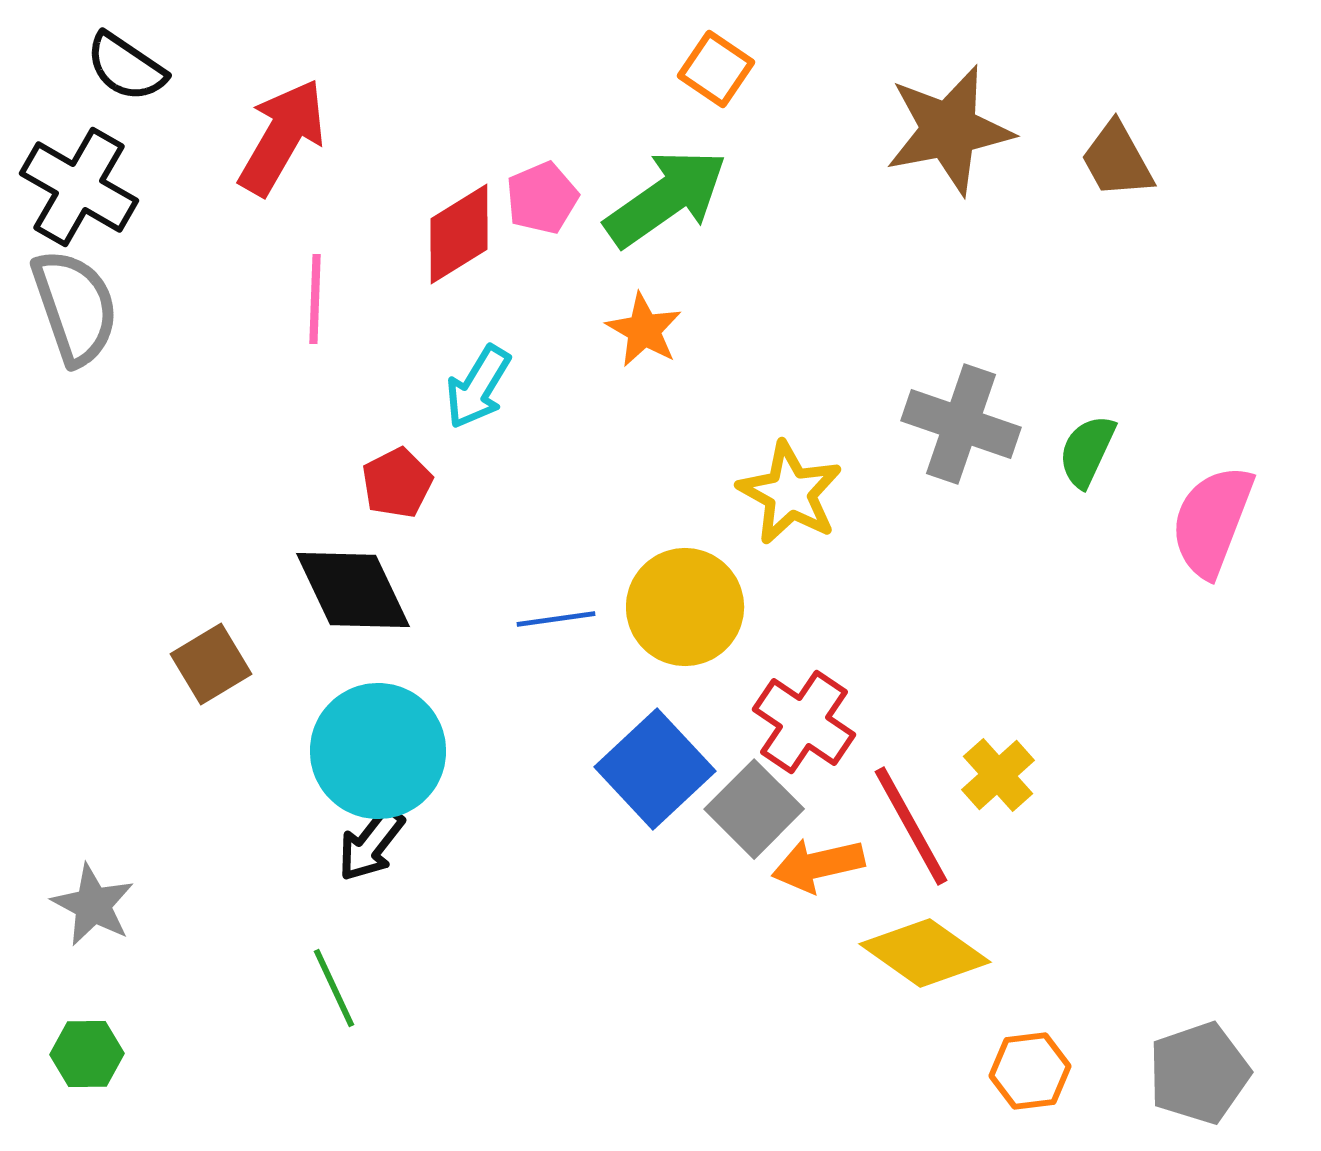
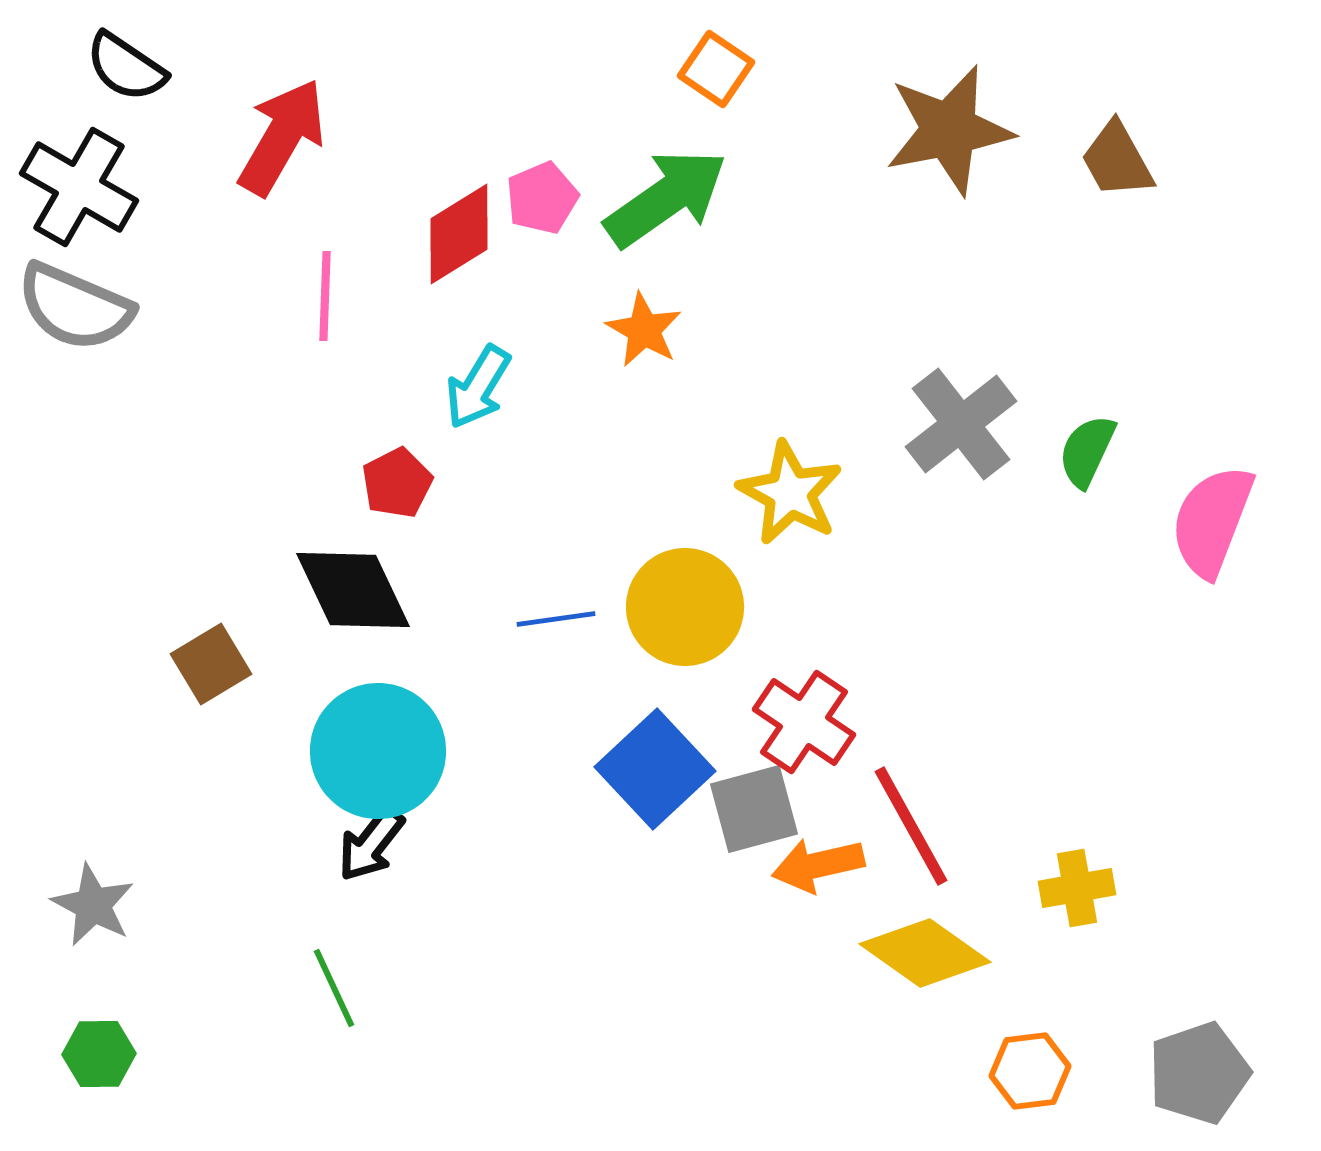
pink line: moved 10 px right, 3 px up
gray semicircle: rotated 132 degrees clockwise
gray cross: rotated 33 degrees clockwise
yellow cross: moved 79 px right, 113 px down; rotated 32 degrees clockwise
gray square: rotated 30 degrees clockwise
green hexagon: moved 12 px right
